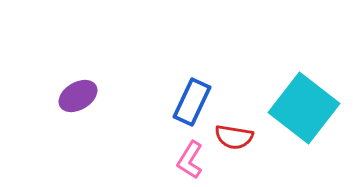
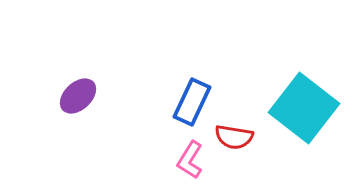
purple ellipse: rotated 12 degrees counterclockwise
